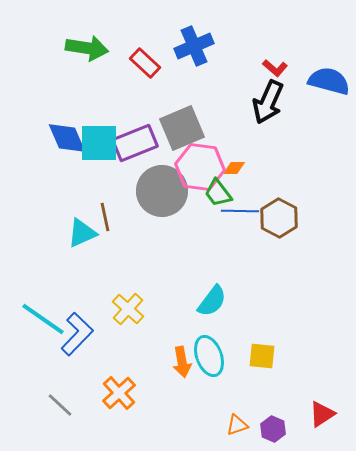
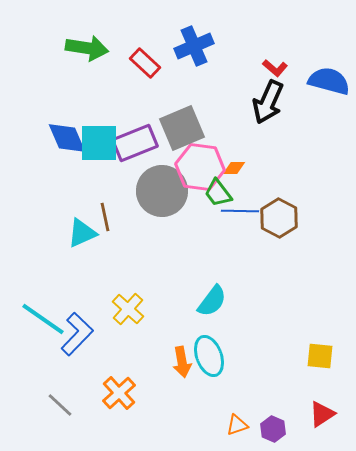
yellow square: moved 58 px right
